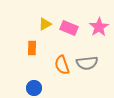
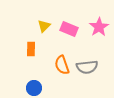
yellow triangle: moved 1 px left, 2 px down; rotated 16 degrees counterclockwise
pink rectangle: moved 1 px down
orange rectangle: moved 1 px left, 1 px down
gray semicircle: moved 4 px down
